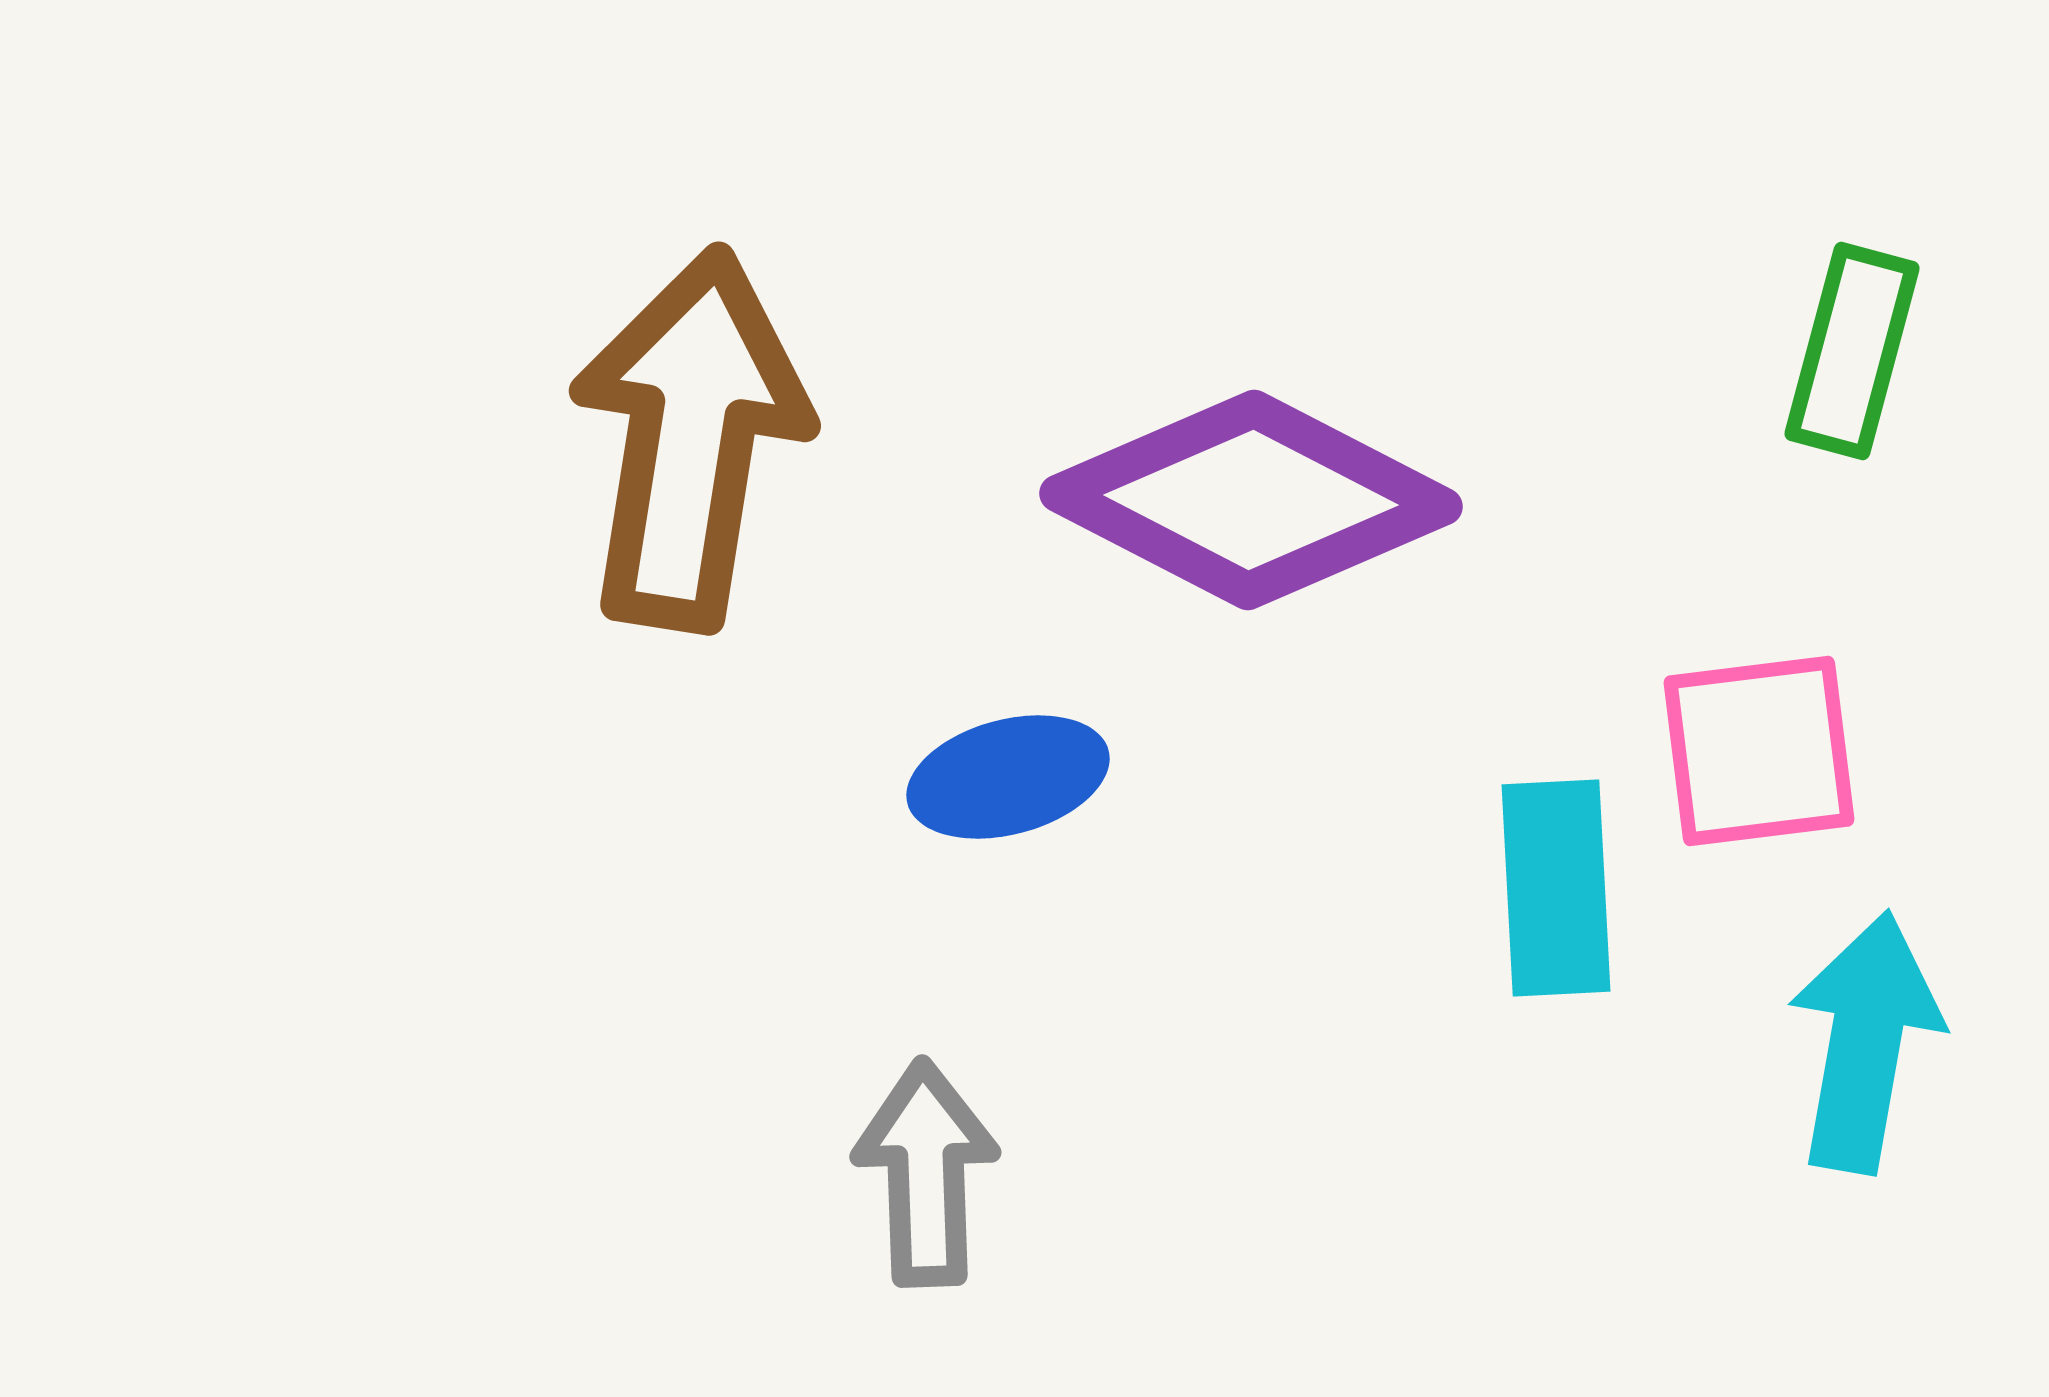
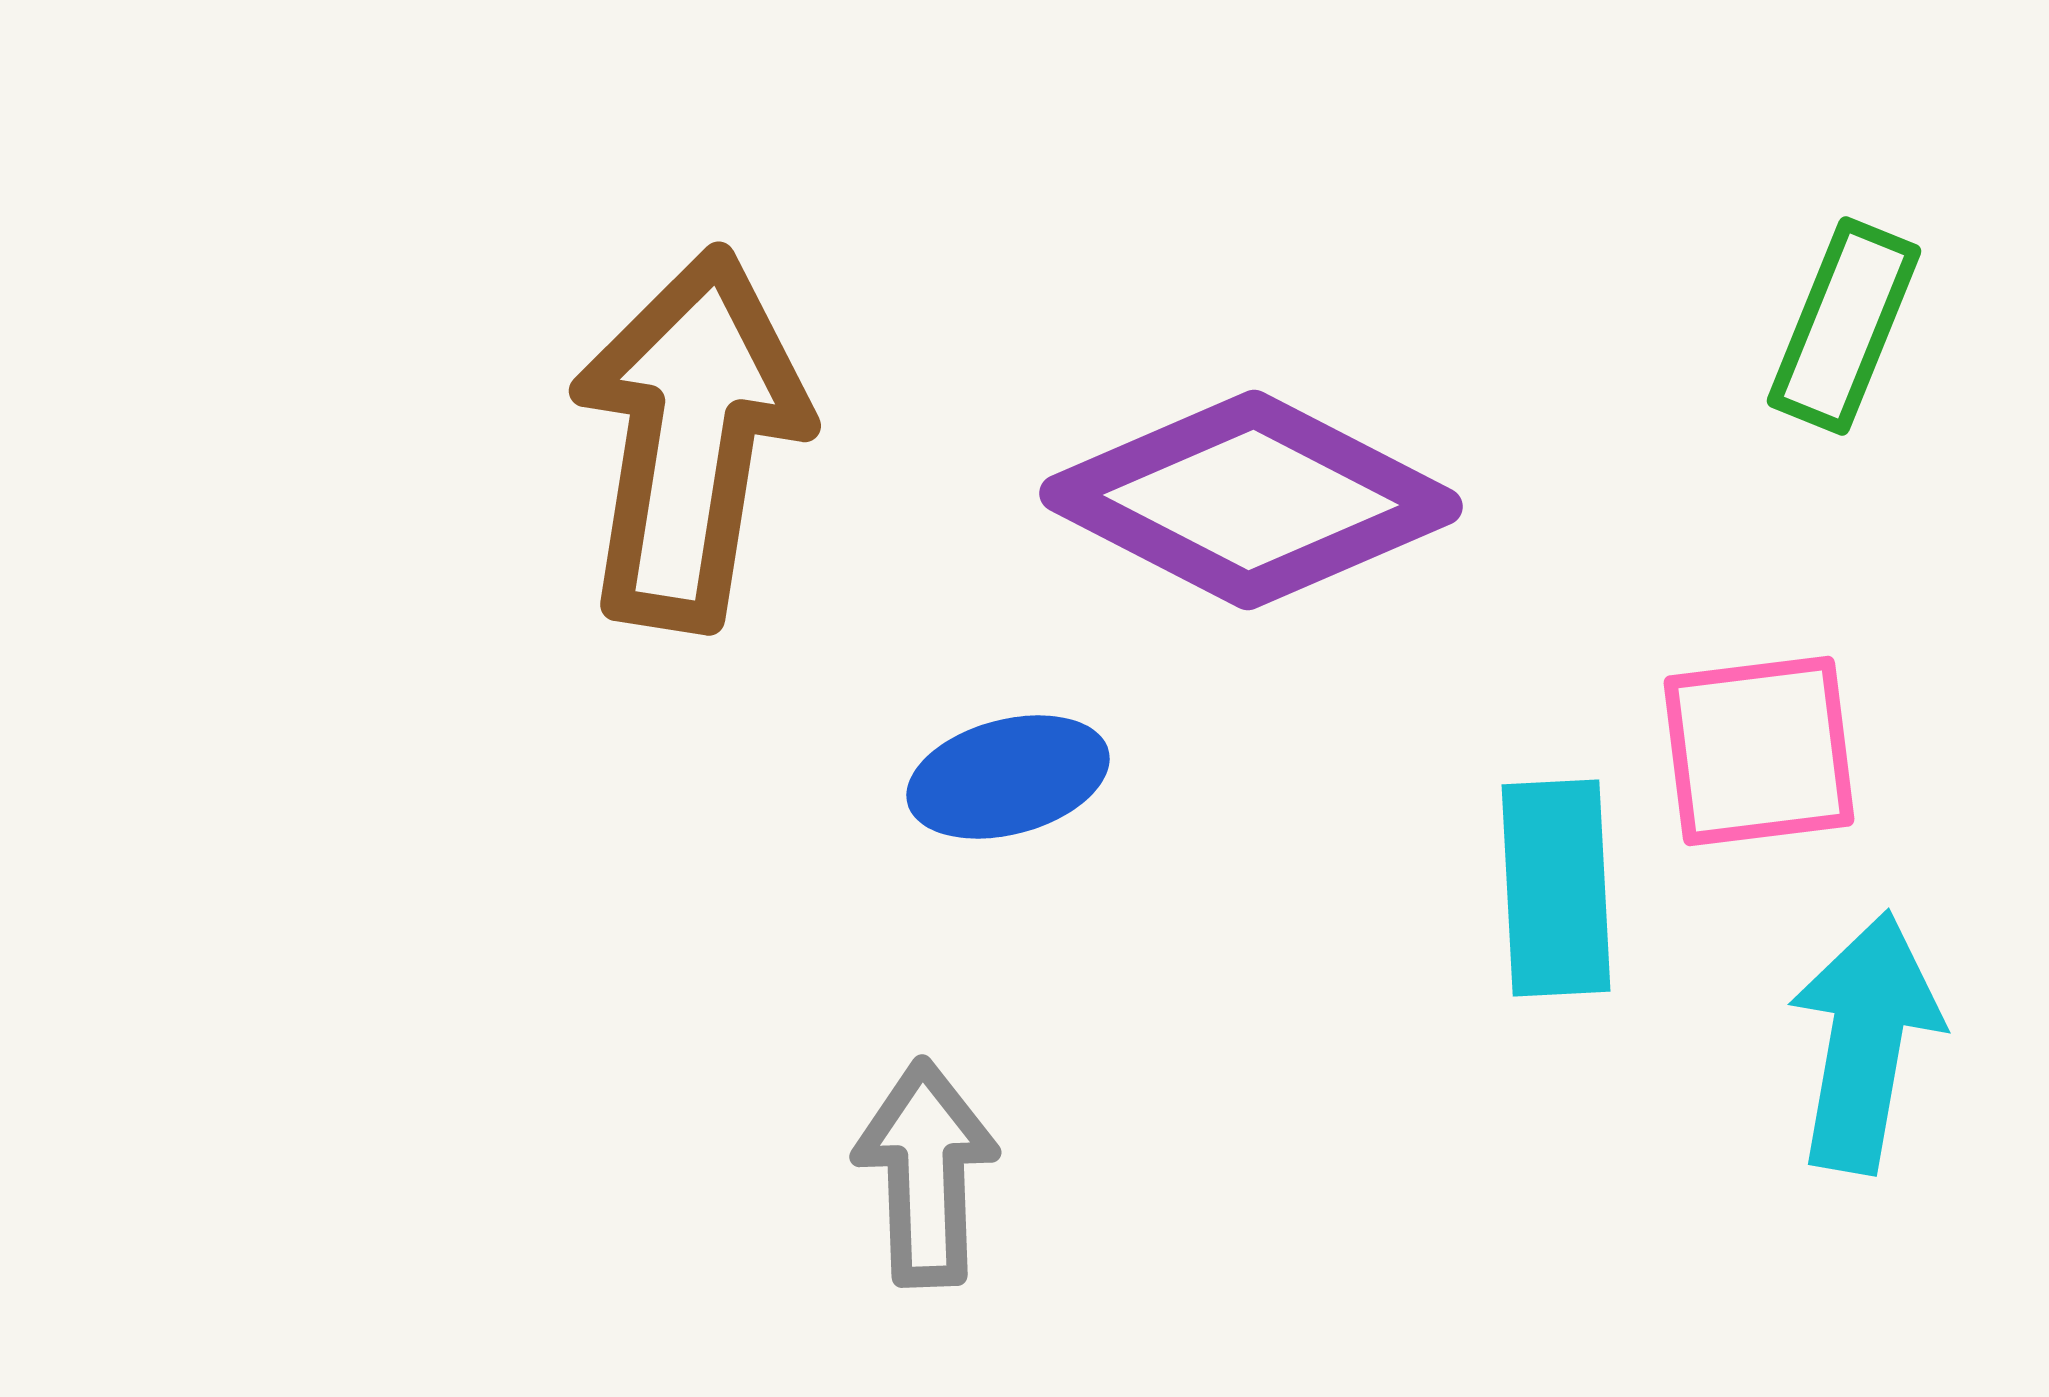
green rectangle: moved 8 px left, 25 px up; rotated 7 degrees clockwise
